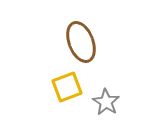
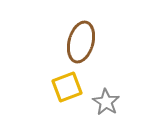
brown ellipse: rotated 36 degrees clockwise
